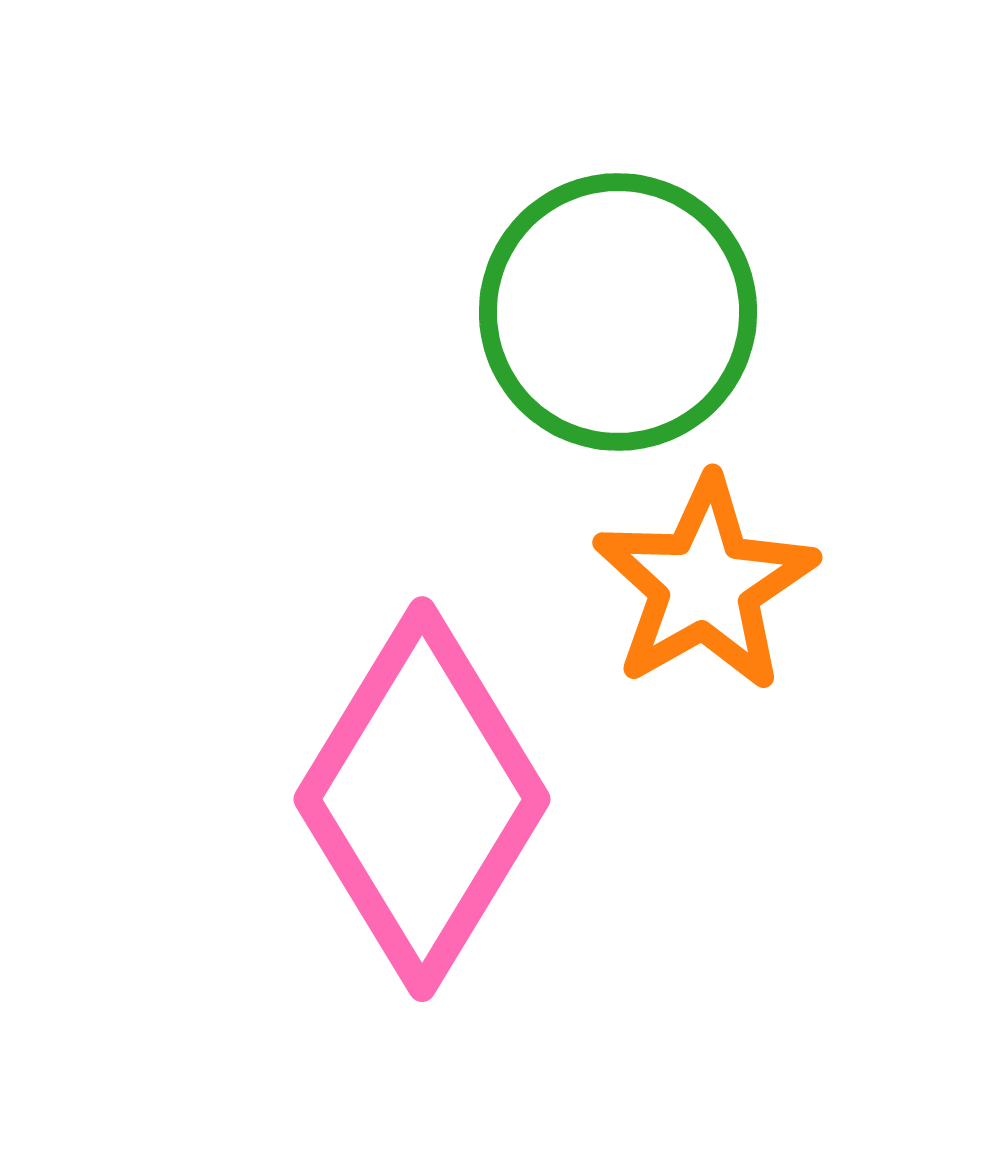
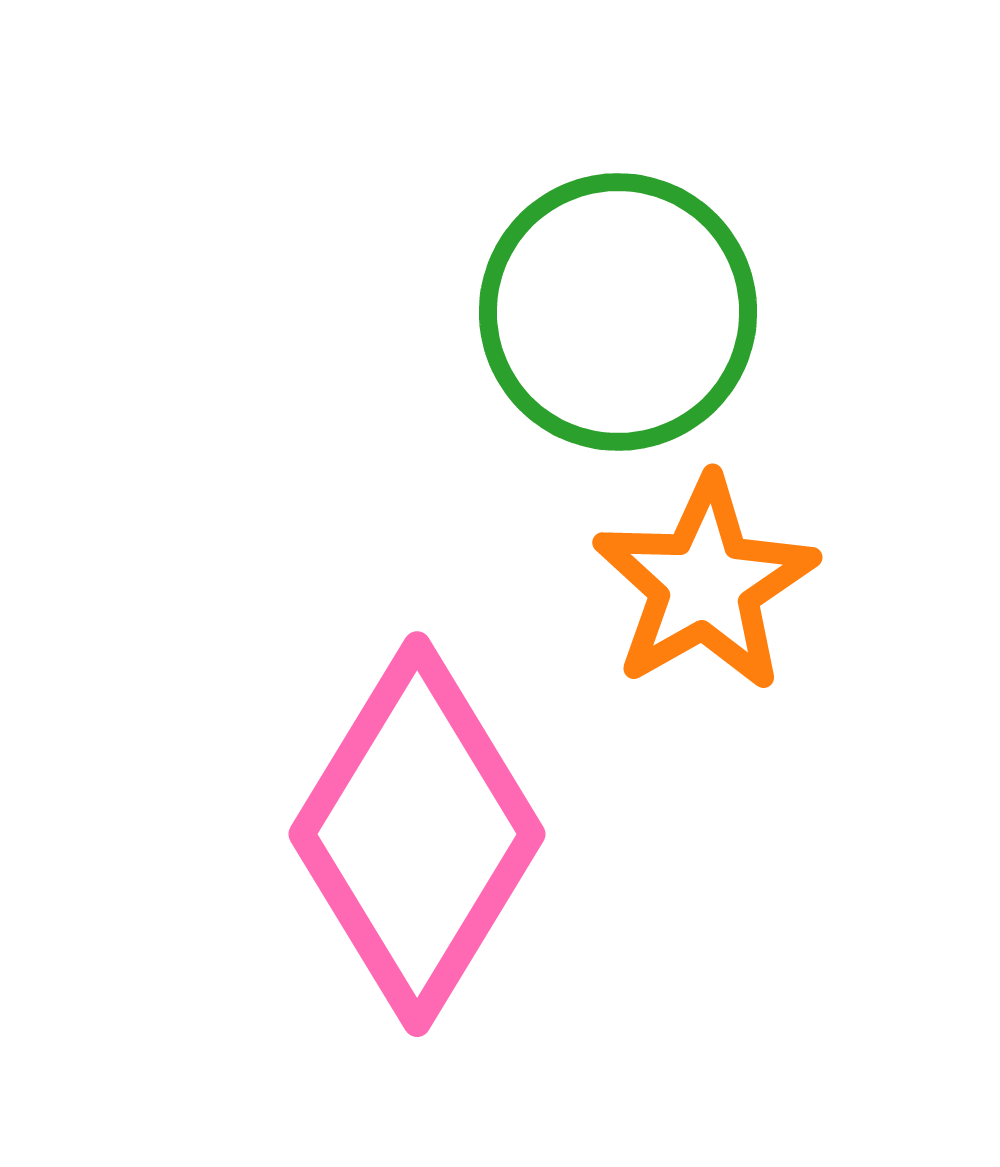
pink diamond: moved 5 px left, 35 px down
